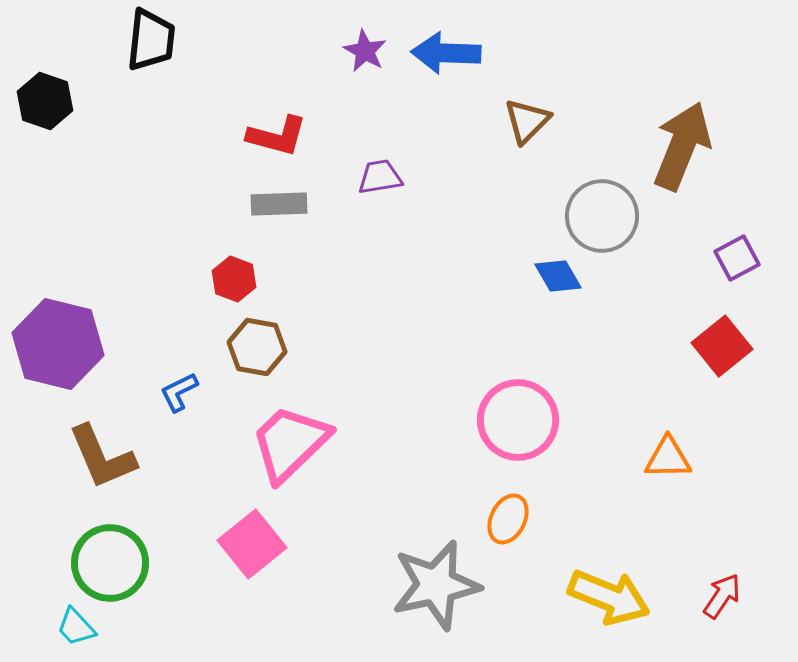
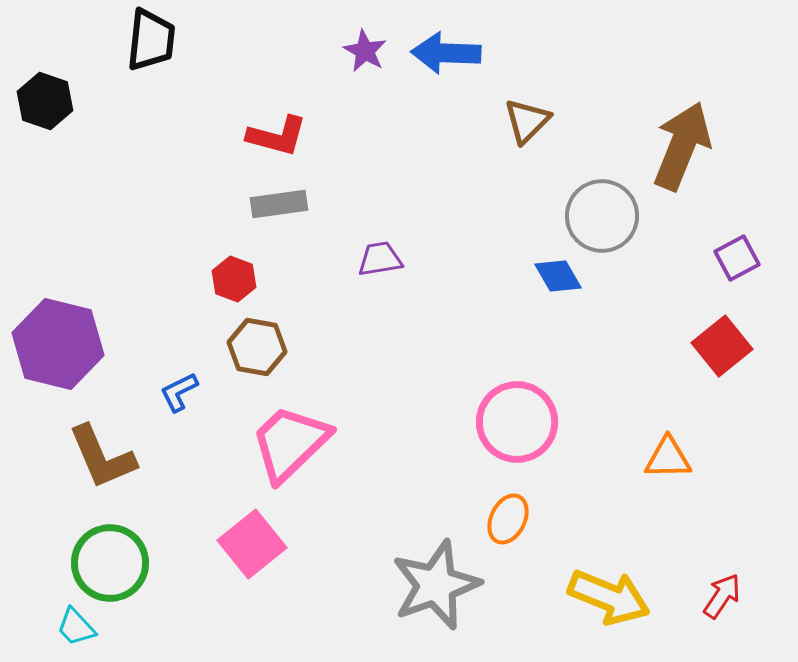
purple trapezoid: moved 82 px down
gray rectangle: rotated 6 degrees counterclockwise
pink circle: moved 1 px left, 2 px down
gray star: rotated 8 degrees counterclockwise
